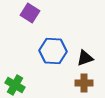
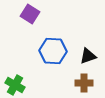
purple square: moved 1 px down
black triangle: moved 3 px right, 2 px up
